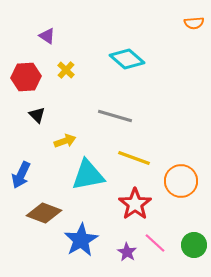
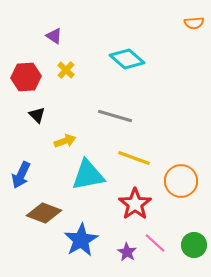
purple triangle: moved 7 px right
